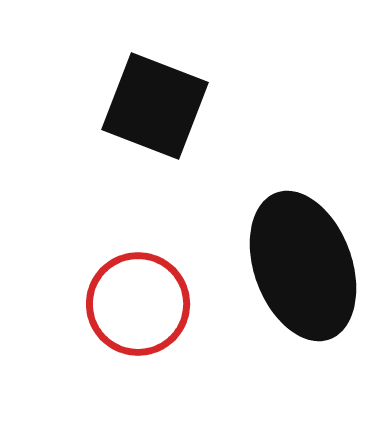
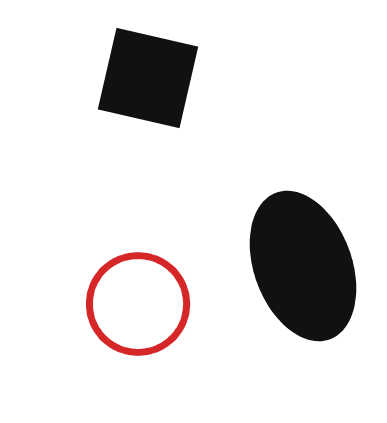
black square: moved 7 px left, 28 px up; rotated 8 degrees counterclockwise
